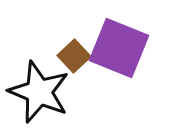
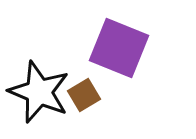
brown square: moved 10 px right, 39 px down; rotated 12 degrees clockwise
